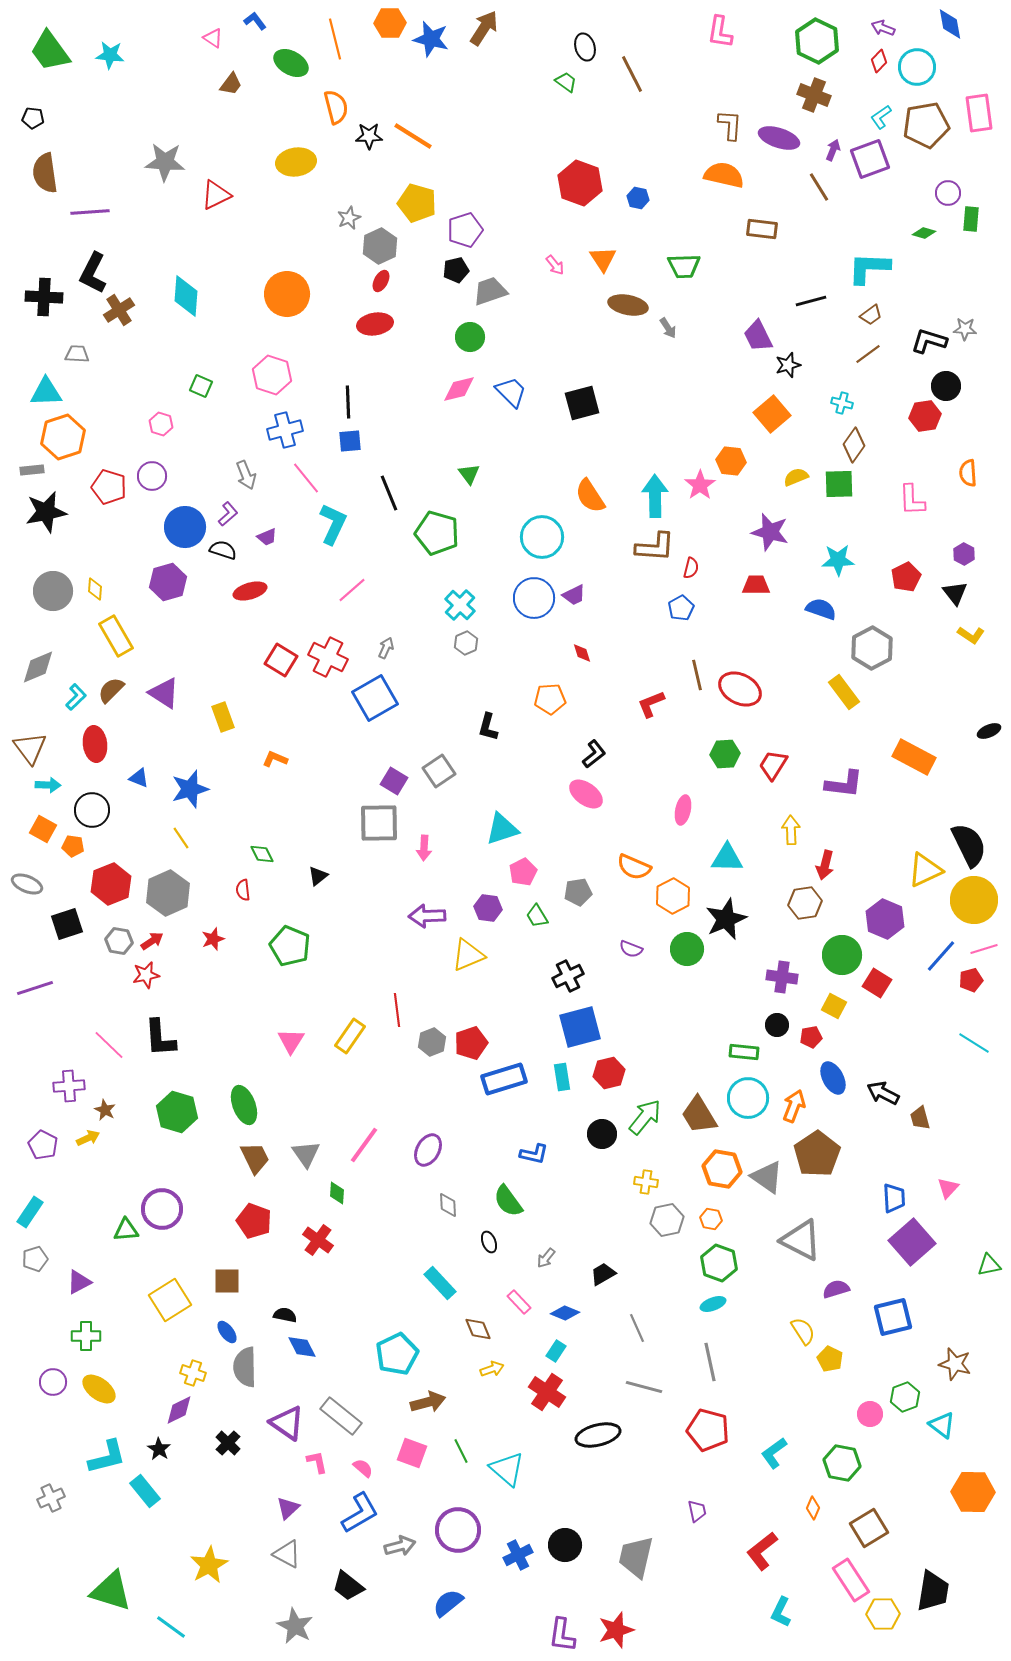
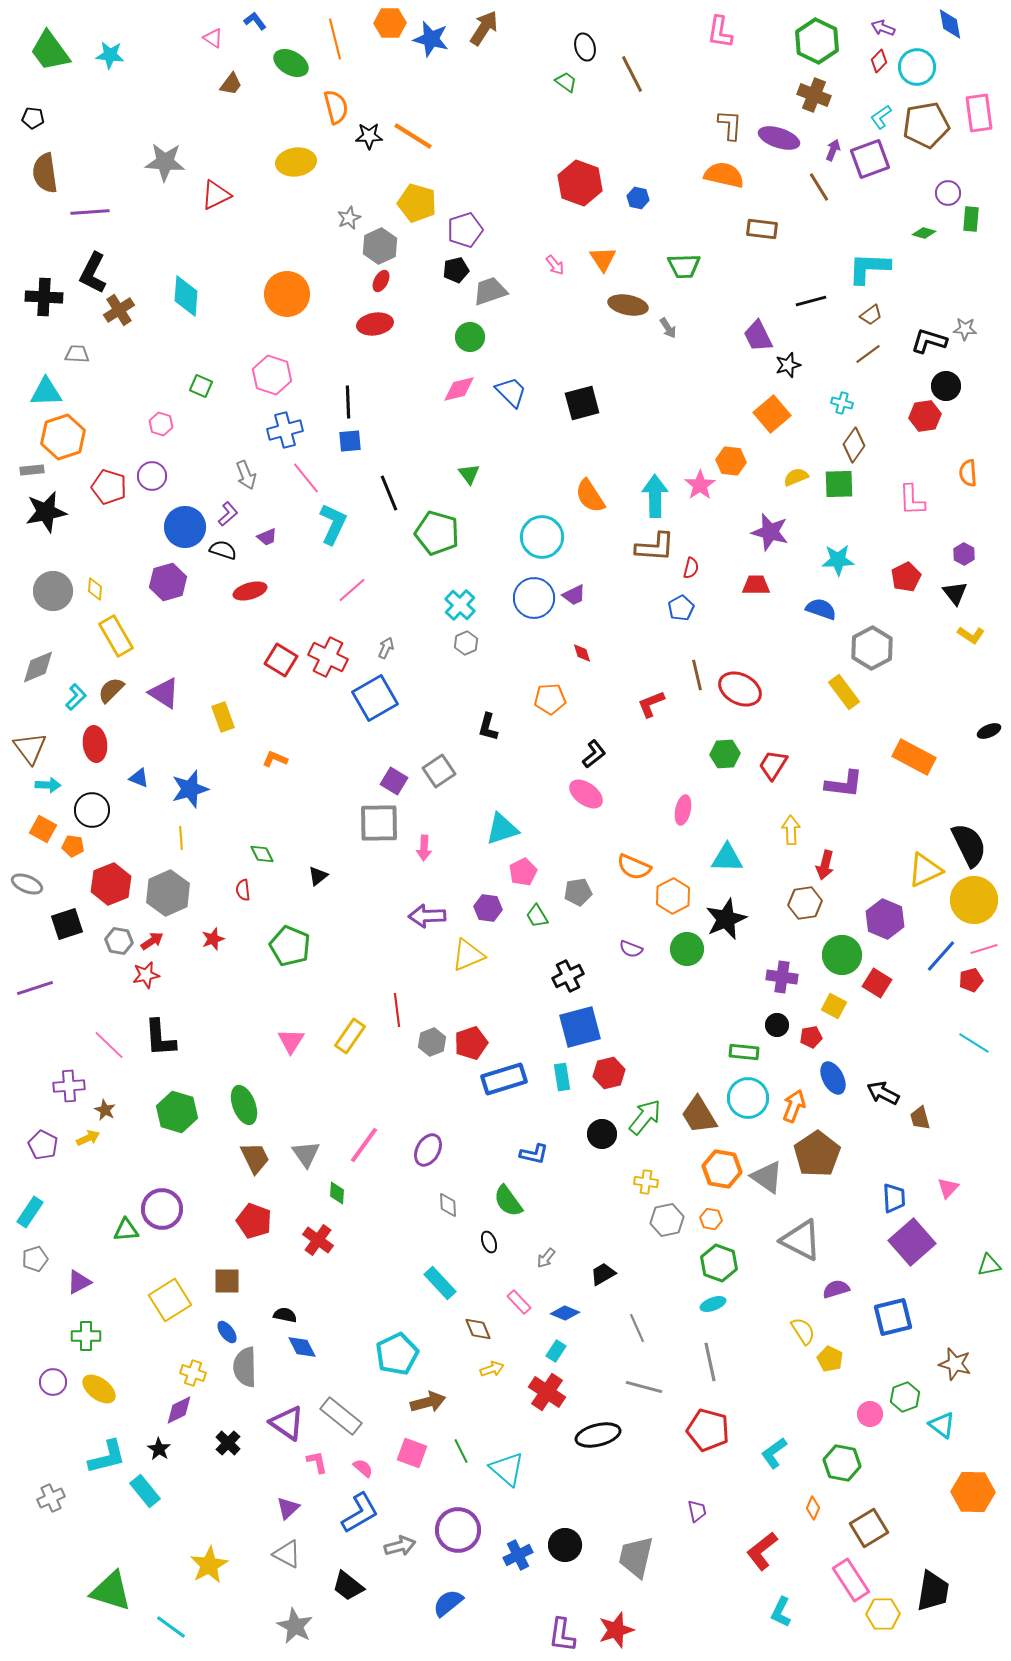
yellow line at (181, 838): rotated 30 degrees clockwise
